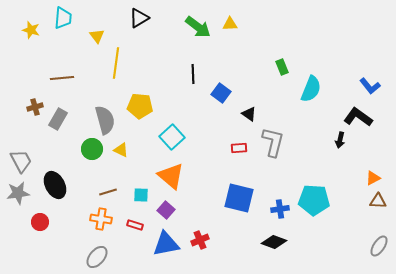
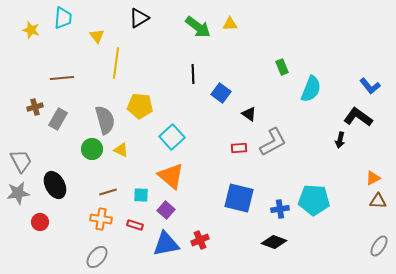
gray L-shape at (273, 142): rotated 48 degrees clockwise
